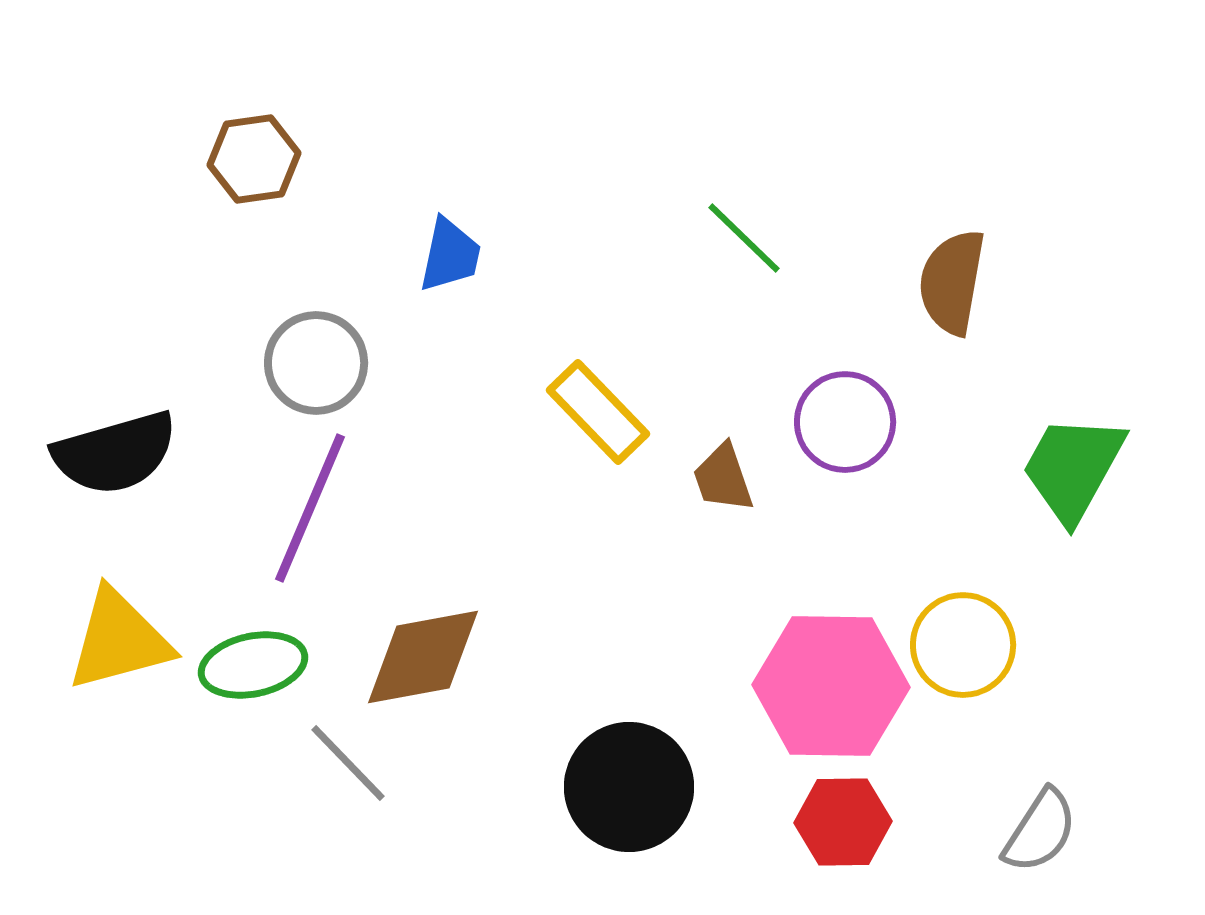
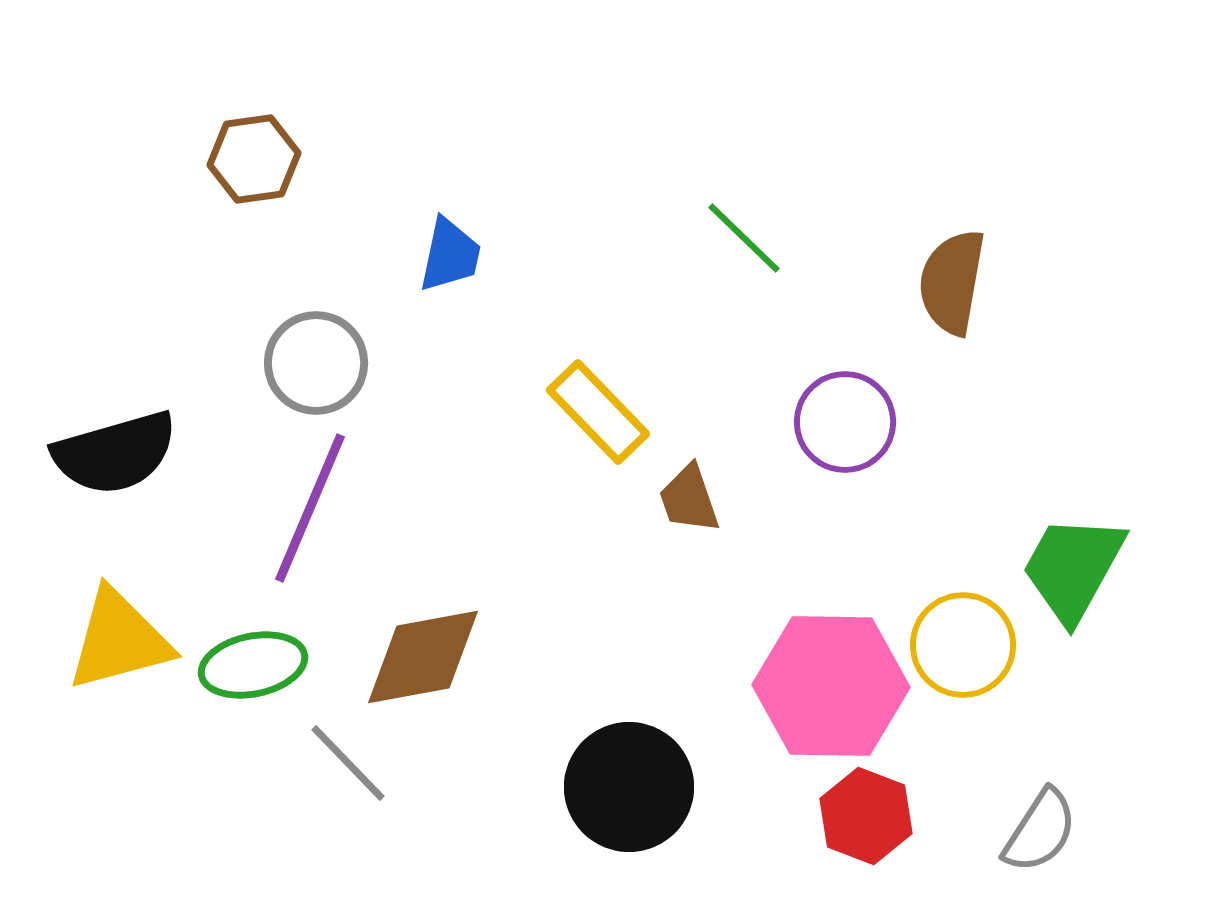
green trapezoid: moved 100 px down
brown trapezoid: moved 34 px left, 21 px down
red hexagon: moved 23 px right, 6 px up; rotated 22 degrees clockwise
